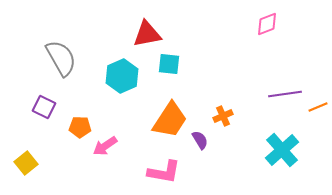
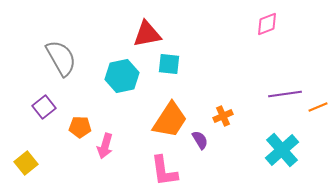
cyan hexagon: rotated 12 degrees clockwise
purple square: rotated 25 degrees clockwise
pink arrow: rotated 40 degrees counterclockwise
pink L-shape: moved 1 px up; rotated 72 degrees clockwise
